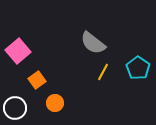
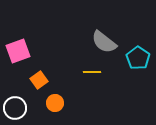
gray semicircle: moved 11 px right, 1 px up
pink square: rotated 20 degrees clockwise
cyan pentagon: moved 10 px up
yellow line: moved 11 px left; rotated 60 degrees clockwise
orange square: moved 2 px right
